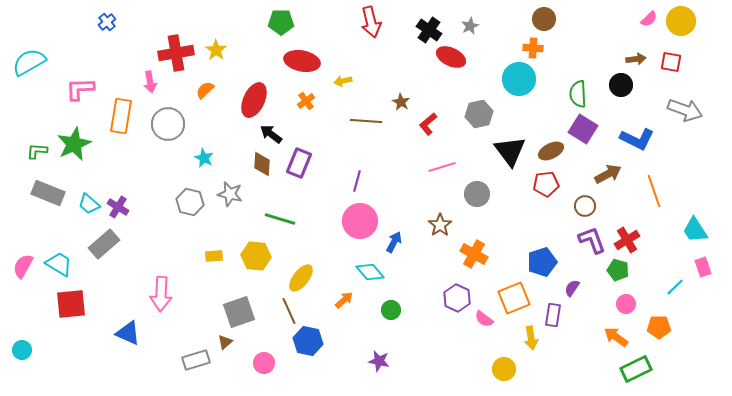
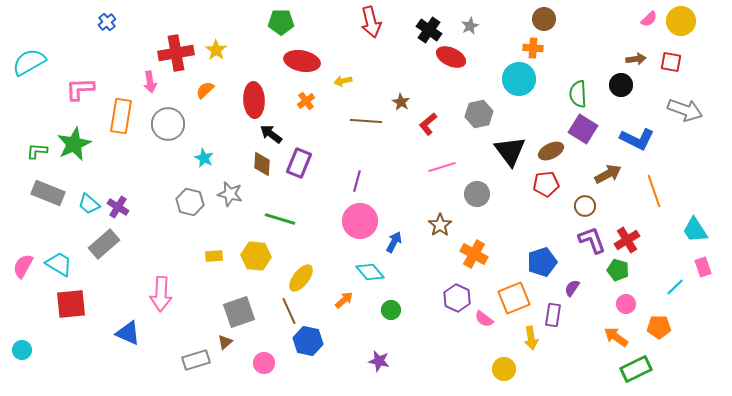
red ellipse at (254, 100): rotated 28 degrees counterclockwise
